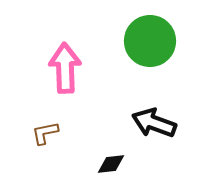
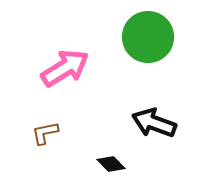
green circle: moved 2 px left, 4 px up
pink arrow: rotated 60 degrees clockwise
black diamond: rotated 52 degrees clockwise
